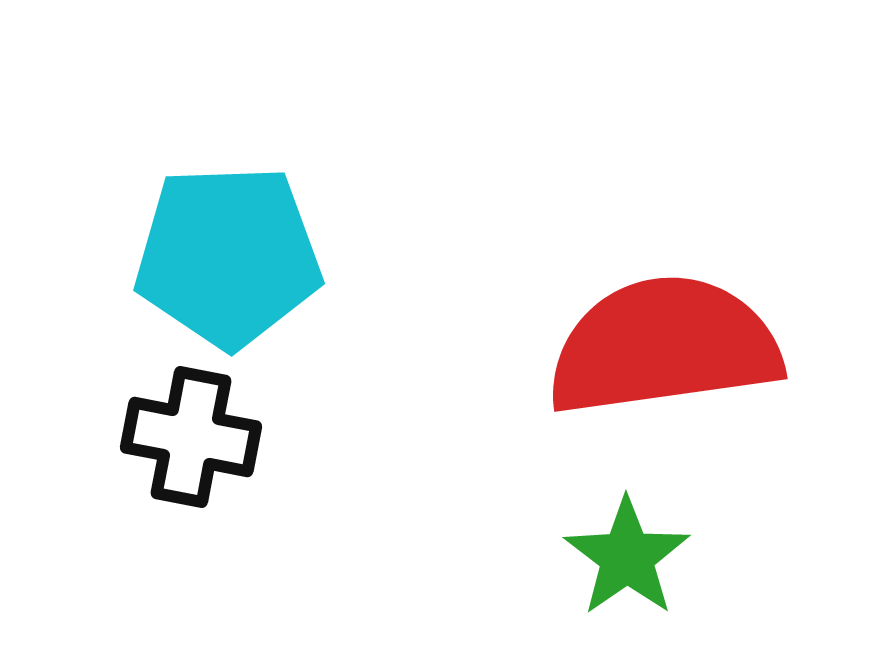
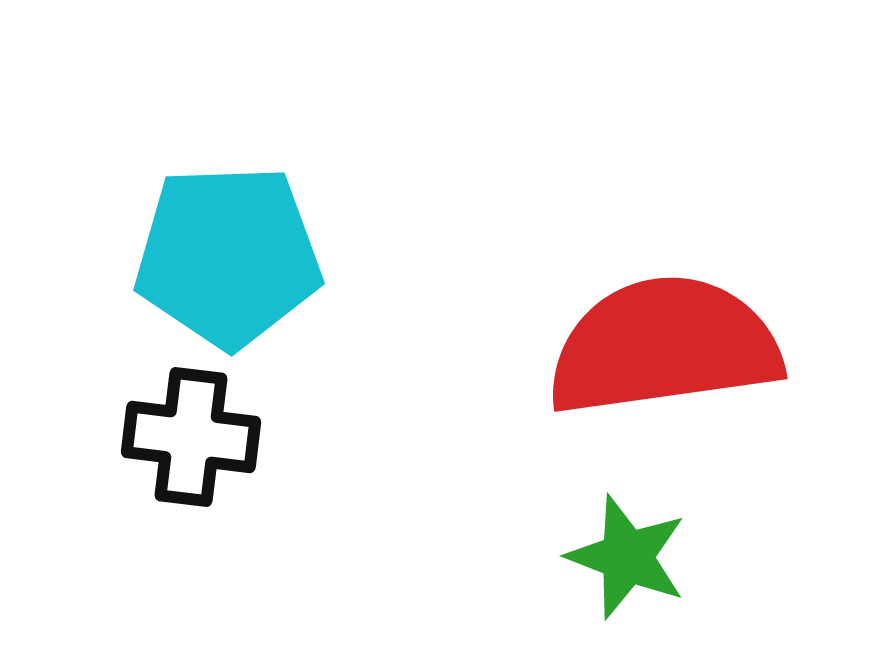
black cross: rotated 4 degrees counterclockwise
green star: rotated 16 degrees counterclockwise
